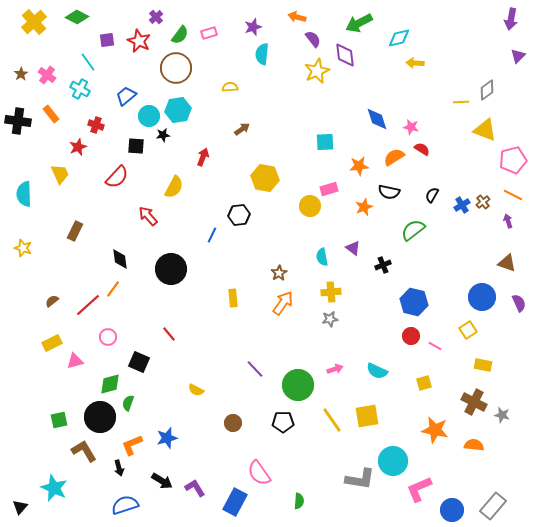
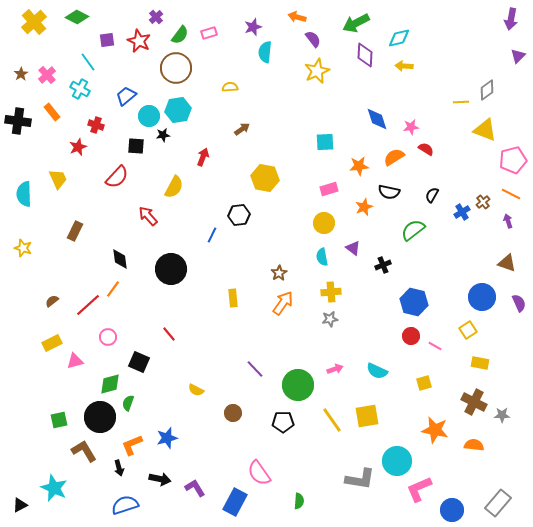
green arrow at (359, 23): moved 3 px left
cyan semicircle at (262, 54): moved 3 px right, 2 px up
purple diamond at (345, 55): moved 20 px right; rotated 10 degrees clockwise
yellow arrow at (415, 63): moved 11 px left, 3 px down
pink cross at (47, 75): rotated 12 degrees clockwise
orange rectangle at (51, 114): moved 1 px right, 2 px up
pink star at (411, 127): rotated 21 degrees counterclockwise
red semicircle at (422, 149): moved 4 px right
yellow trapezoid at (60, 174): moved 2 px left, 5 px down
orange line at (513, 195): moved 2 px left, 1 px up
blue cross at (462, 205): moved 7 px down
yellow circle at (310, 206): moved 14 px right, 17 px down
yellow rectangle at (483, 365): moved 3 px left, 2 px up
gray star at (502, 415): rotated 14 degrees counterclockwise
brown circle at (233, 423): moved 10 px up
cyan circle at (393, 461): moved 4 px right
black arrow at (162, 481): moved 2 px left, 2 px up; rotated 20 degrees counterclockwise
gray rectangle at (493, 506): moved 5 px right, 3 px up
black triangle at (20, 507): moved 2 px up; rotated 21 degrees clockwise
